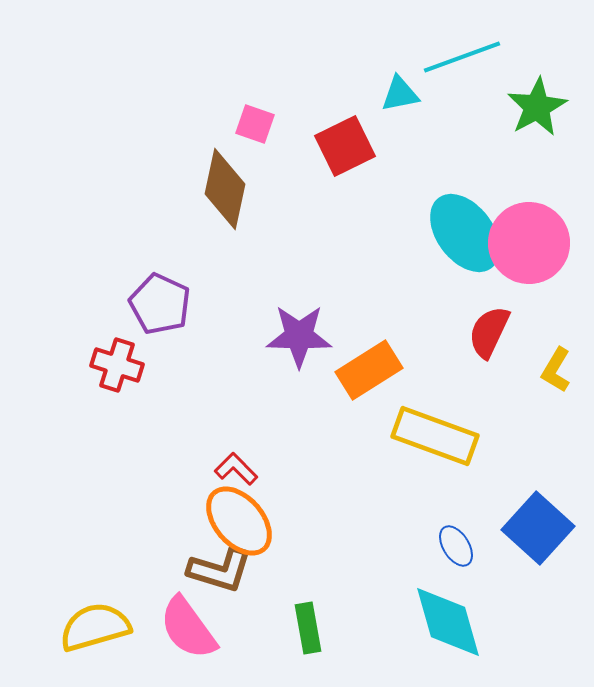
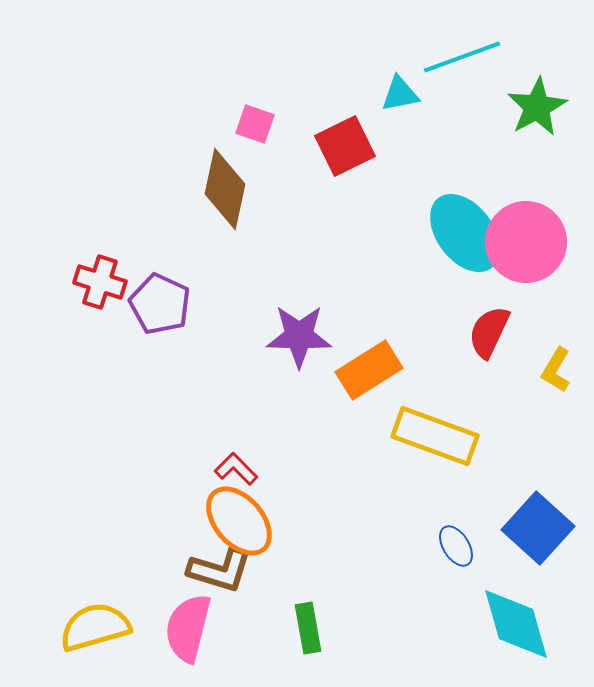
pink circle: moved 3 px left, 1 px up
red cross: moved 17 px left, 83 px up
cyan diamond: moved 68 px right, 2 px down
pink semicircle: rotated 50 degrees clockwise
